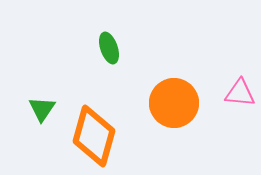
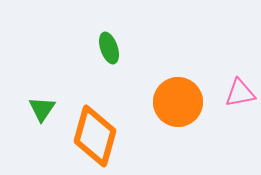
pink triangle: rotated 16 degrees counterclockwise
orange circle: moved 4 px right, 1 px up
orange diamond: moved 1 px right
